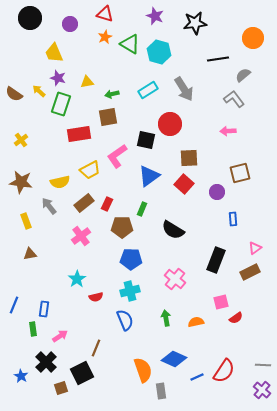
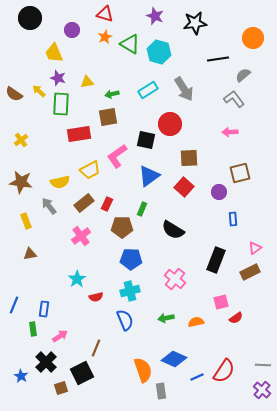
purple circle at (70, 24): moved 2 px right, 6 px down
green rectangle at (61, 104): rotated 15 degrees counterclockwise
pink arrow at (228, 131): moved 2 px right, 1 px down
red square at (184, 184): moved 3 px down
purple circle at (217, 192): moved 2 px right
green arrow at (166, 318): rotated 91 degrees counterclockwise
